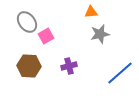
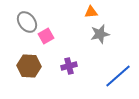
blue line: moved 2 px left, 3 px down
